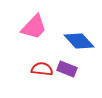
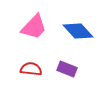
blue diamond: moved 1 px left, 10 px up
red semicircle: moved 11 px left
